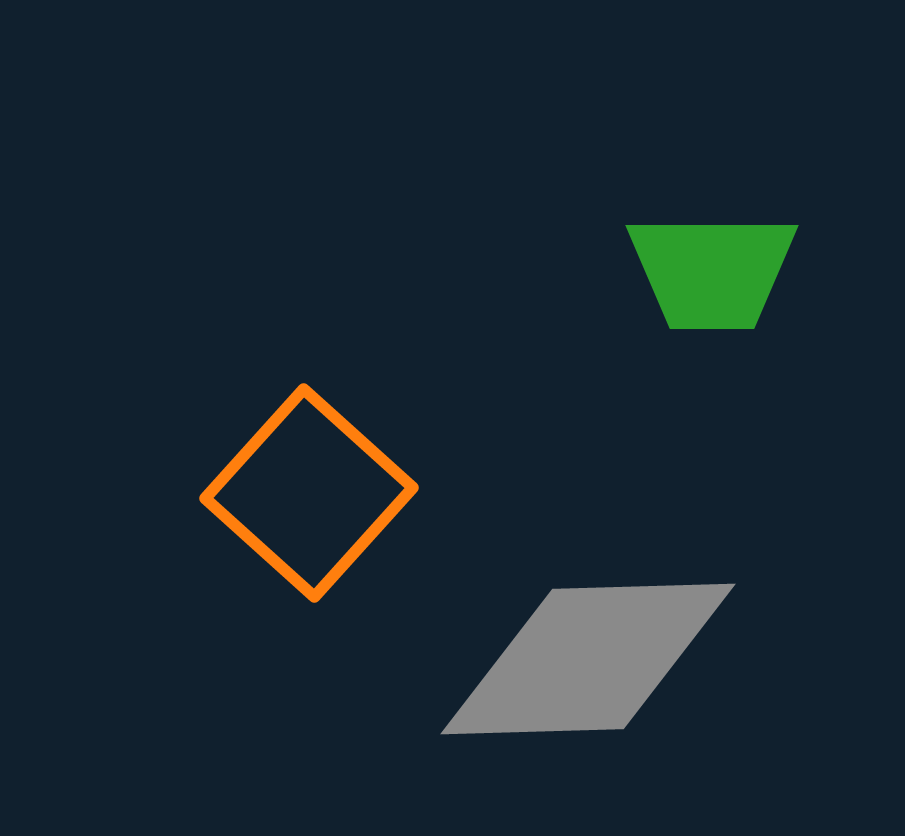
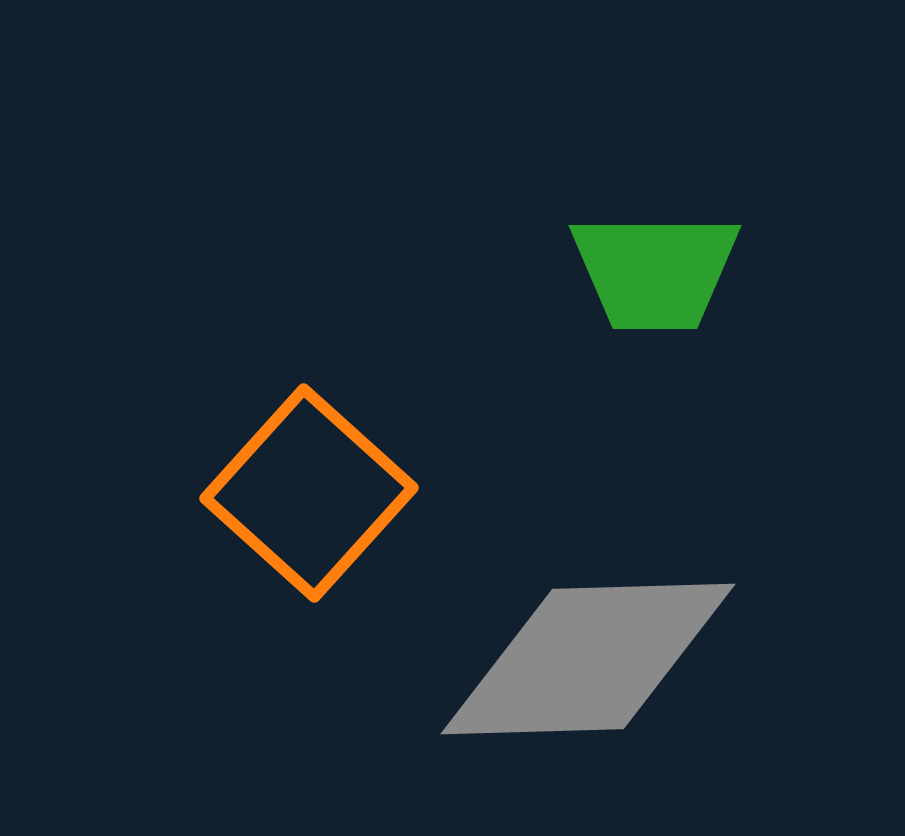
green trapezoid: moved 57 px left
